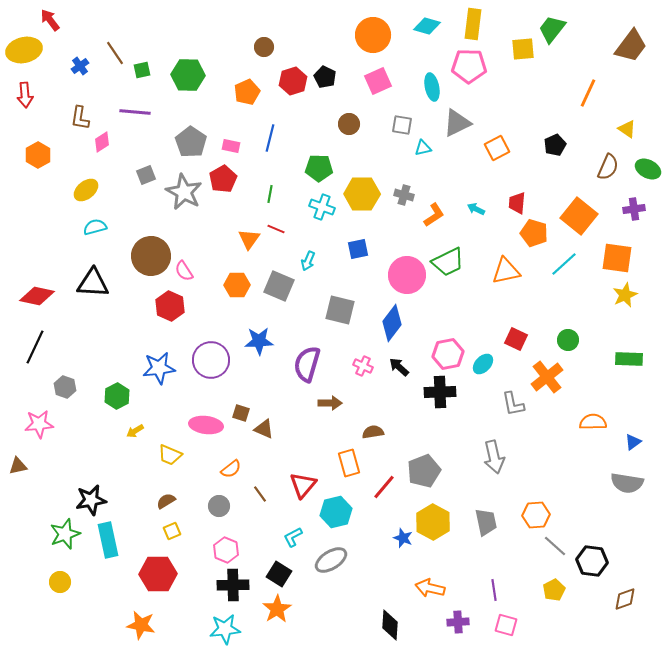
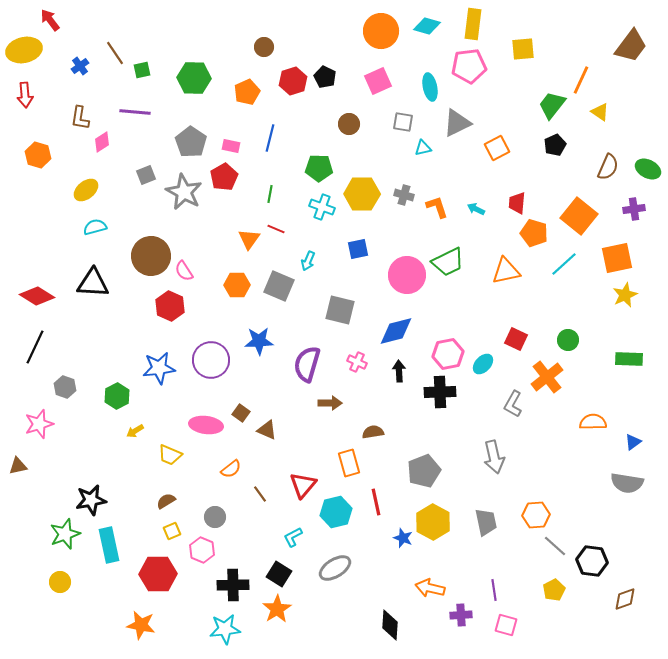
green trapezoid at (552, 29): moved 76 px down
orange circle at (373, 35): moved 8 px right, 4 px up
pink pentagon at (469, 66): rotated 8 degrees counterclockwise
green hexagon at (188, 75): moved 6 px right, 3 px down
cyan ellipse at (432, 87): moved 2 px left
orange line at (588, 93): moved 7 px left, 13 px up
gray square at (402, 125): moved 1 px right, 3 px up
yellow triangle at (627, 129): moved 27 px left, 17 px up
orange hexagon at (38, 155): rotated 15 degrees counterclockwise
red pentagon at (223, 179): moved 1 px right, 2 px up
orange L-shape at (434, 215): moved 3 px right, 8 px up; rotated 75 degrees counterclockwise
orange square at (617, 258): rotated 20 degrees counterclockwise
red diamond at (37, 296): rotated 20 degrees clockwise
blue diamond at (392, 323): moved 4 px right, 8 px down; rotated 39 degrees clockwise
pink cross at (363, 366): moved 6 px left, 4 px up
black arrow at (399, 367): moved 4 px down; rotated 45 degrees clockwise
gray L-shape at (513, 404): rotated 40 degrees clockwise
brown square at (241, 413): rotated 18 degrees clockwise
pink star at (39, 424): rotated 12 degrees counterclockwise
brown triangle at (264, 429): moved 3 px right, 1 px down
red line at (384, 487): moved 8 px left, 15 px down; rotated 52 degrees counterclockwise
gray circle at (219, 506): moved 4 px left, 11 px down
cyan rectangle at (108, 540): moved 1 px right, 5 px down
pink hexagon at (226, 550): moved 24 px left
gray ellipse at (331, 560): moved 4 px right, 8 px down
purple cross at (458, 622): moved 3 px right, 7 px up
